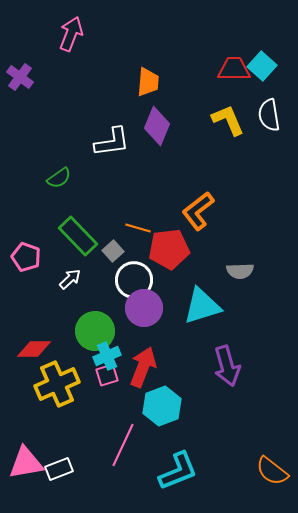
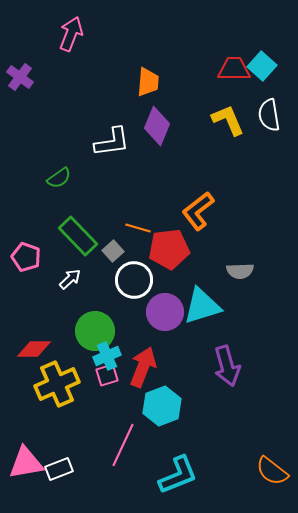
purple circle: moved 21 px right, 4 px down
cyan L-shape: moved 4 px down
